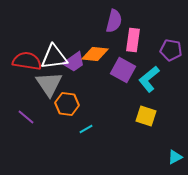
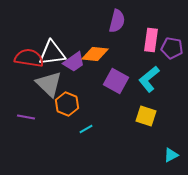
purple semicircle: moved 3 px right
pink rectangle: moved 18 px right
purple pentagon: moved 1 px right, 2 px up
white triangle: moved 2 px left, 4 px up
red semicircle: moved 2 px right, 3 px up
purple square: moved 7 px left, 11 px down
gray triangle: rotated 12 degrees counterclockwise
orange hexagon: rotated 15 degrees clockwise
purple line: rotated 30 degrees counterclockwise
cyan triangle: moved 4 px left, 2 px up
